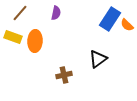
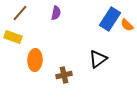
orange ellipse: moved 19 px down
